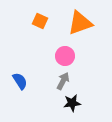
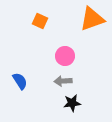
orange triangle: moved 12 px right, 4 px up
gray arrow: rotated 120 degrees counterclockwise
